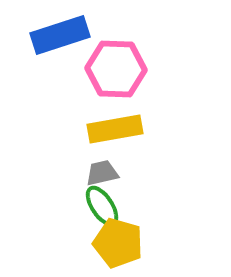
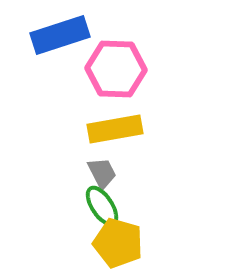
gray trapezoid: rotated 76 degrees clockwise
